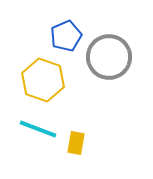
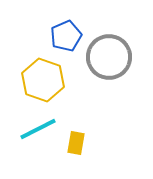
cyan line: rotated 48 degrees counterclockwise
